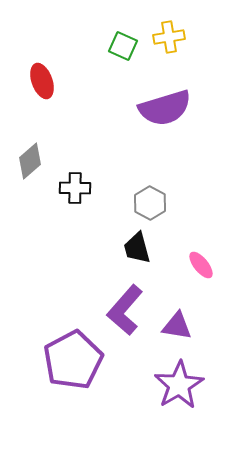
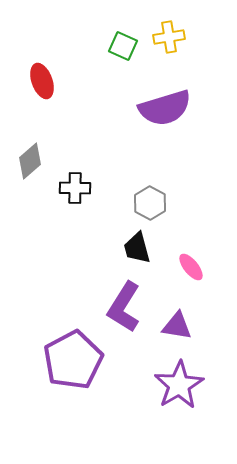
pink ellipse: moved 10 px left, 2 px down
purple L-shape: moved 1 px left, 3 px up; rotated 9 degrees counterclockwise
